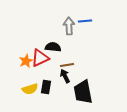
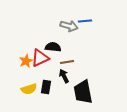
gray arrow: rotated 108 degrees clockwise
brown line: moved 3 px up
black arrow: moved 1 px left
yellow semicircle: moved 1 px left
